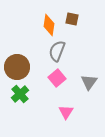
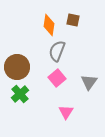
brown square: moved 1 px right, 1 px down
